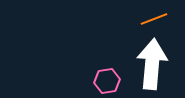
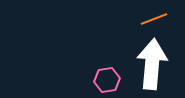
pink hexagon: moved 1 px up
